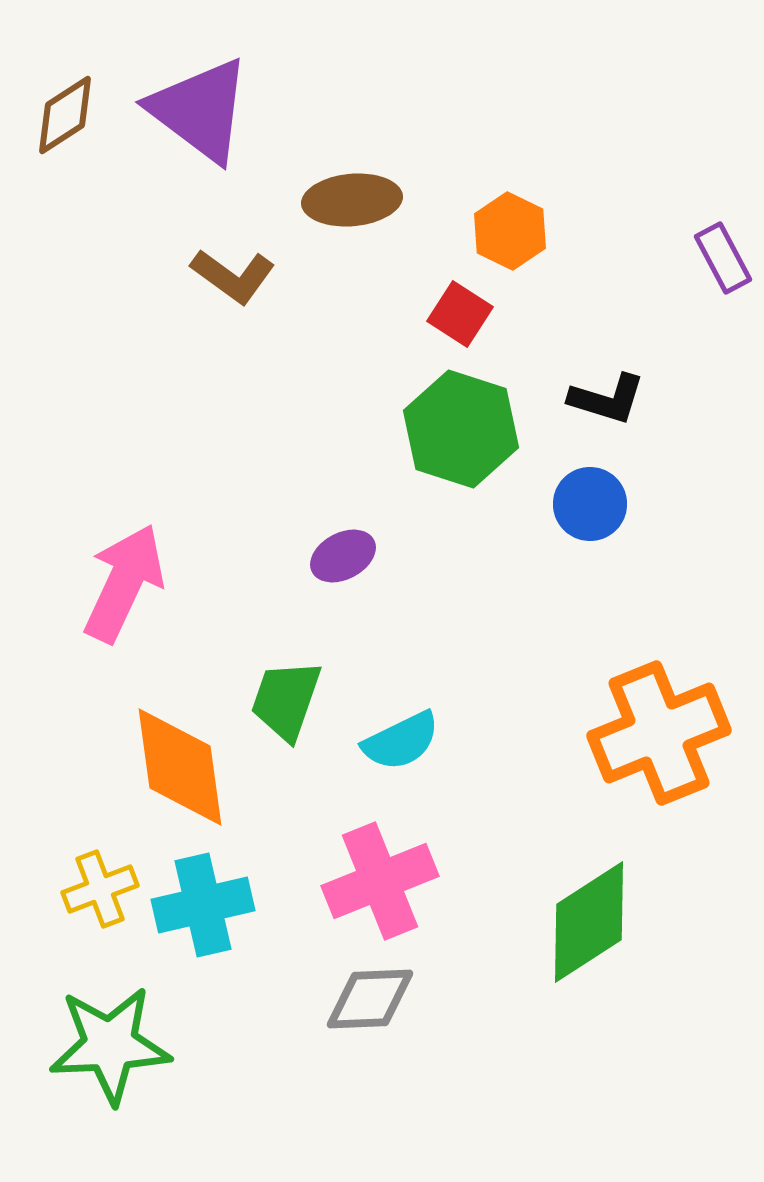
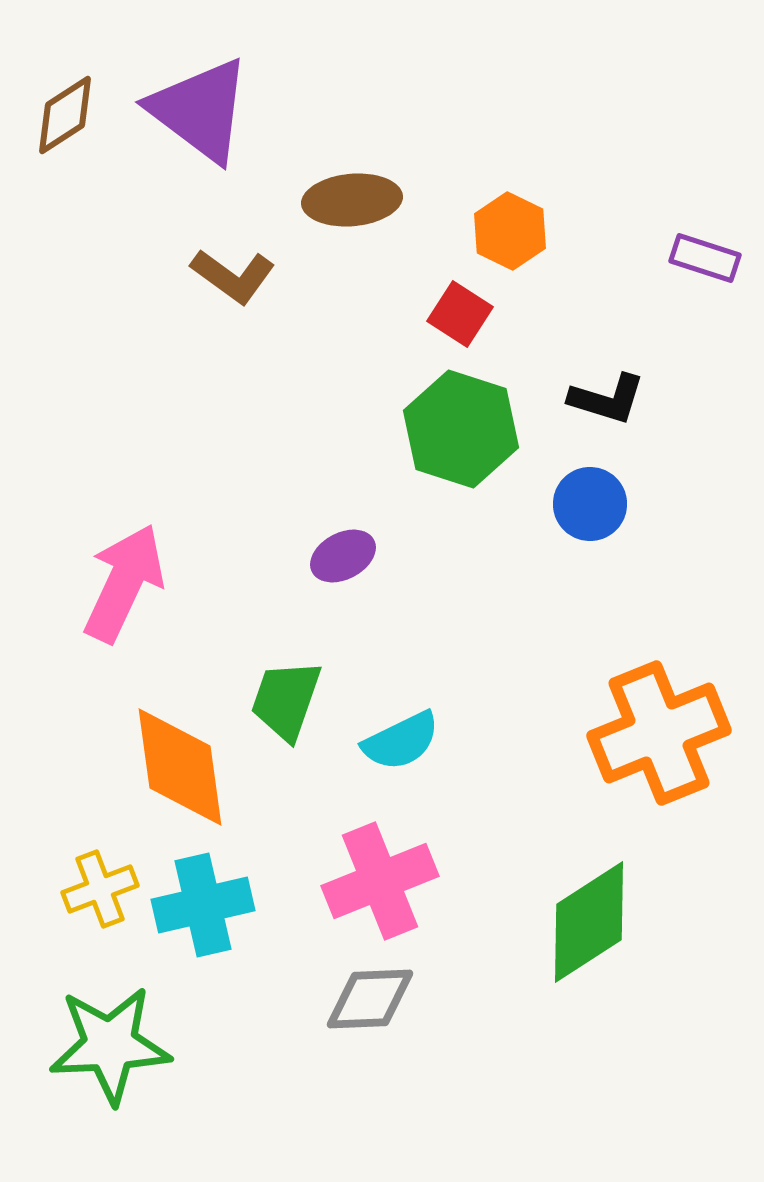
purple rectangle: moved 18 px left; rotated 44 degrees counterclockwise
